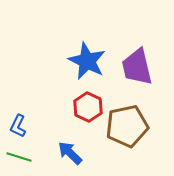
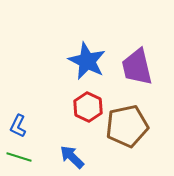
blue arrow: moved 2 px right, 4 px down
